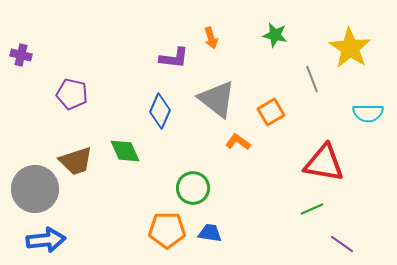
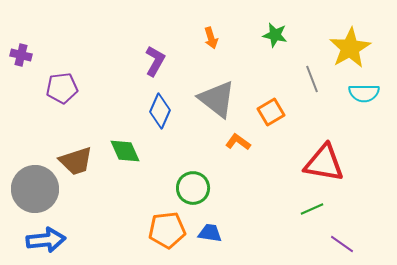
yellow star: rotated 9 degrees clockwise
purple L-shape: moved 19 px left, 3 px down; rotated 68 degrees counterclockwise
purple pentagon: moved 10 px left, 6 px up; rotated 20 degrees counterclockwise
cyan semicircle: moved 4 px left, 20 px up
orange pentagon: rotated 6 degrees counterclockwise
